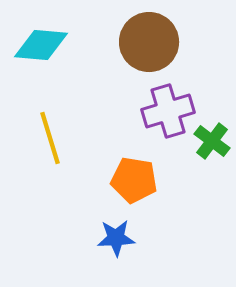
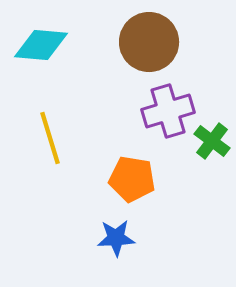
orange pentagon: moved 2 px left, 1 px up
